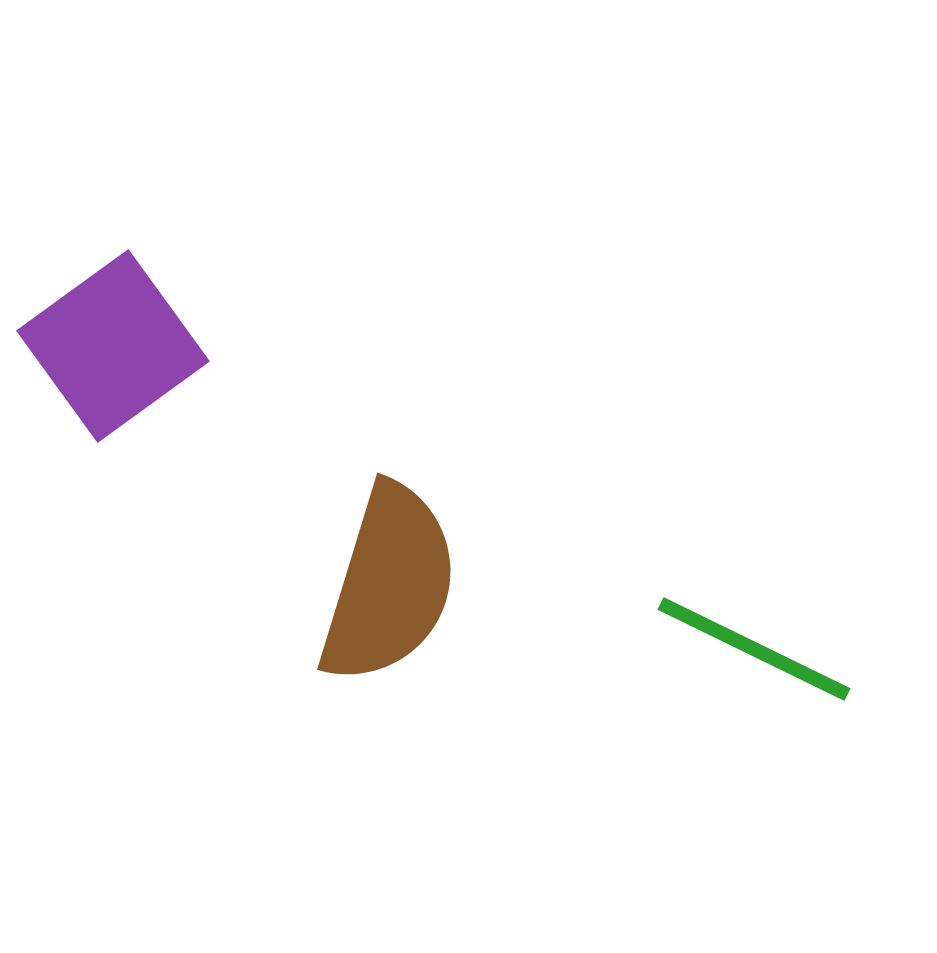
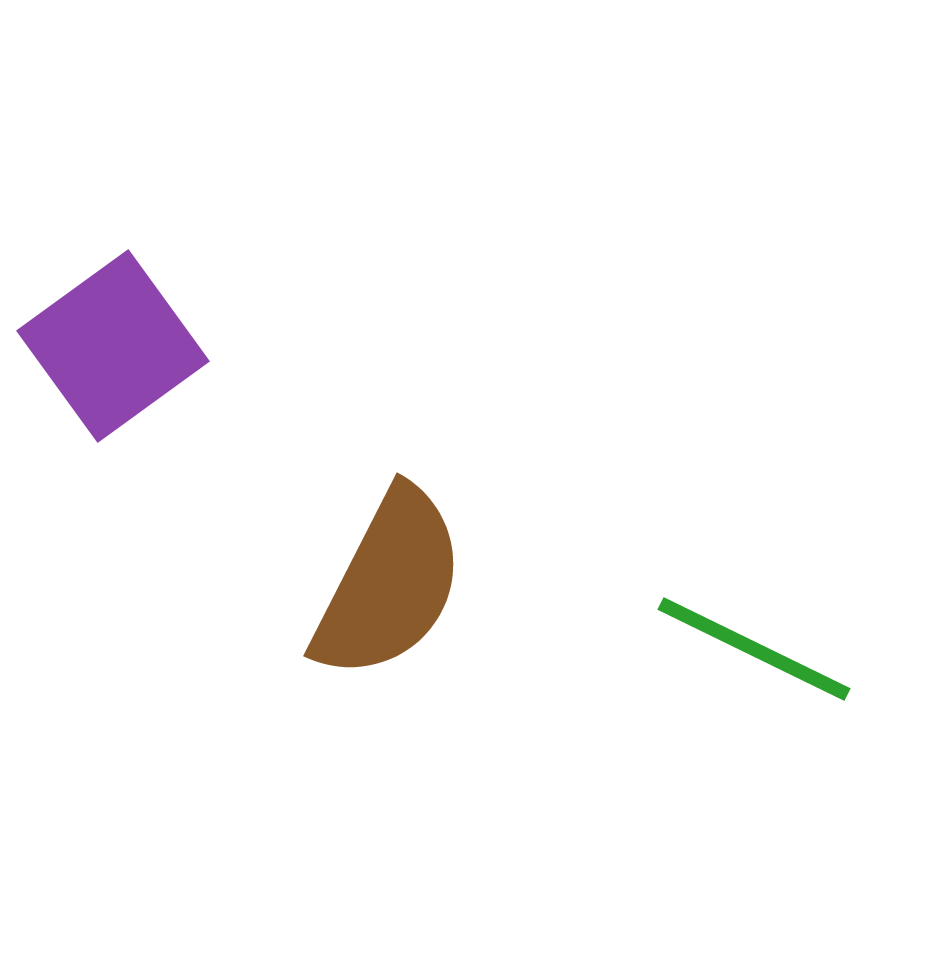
brown semicircle: rotated 10 degrees clockwise
